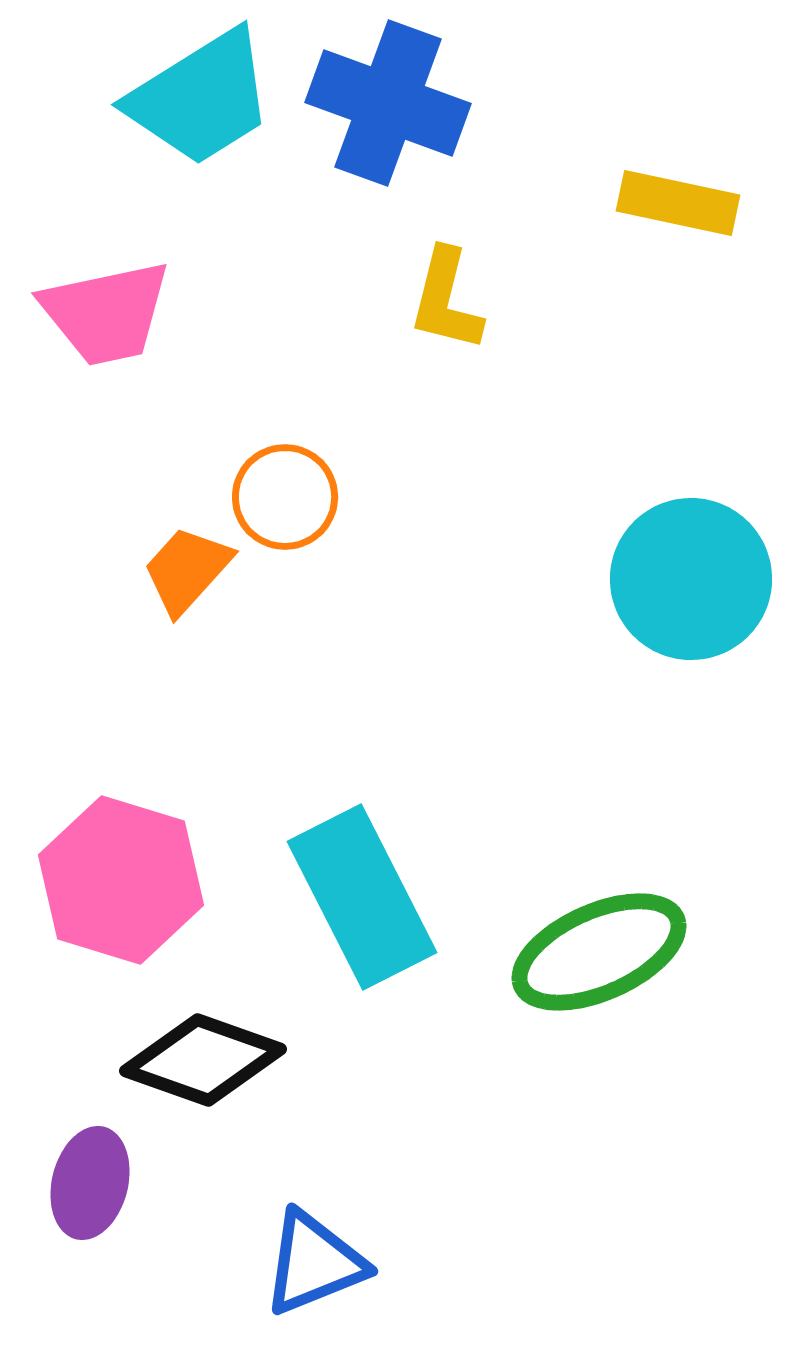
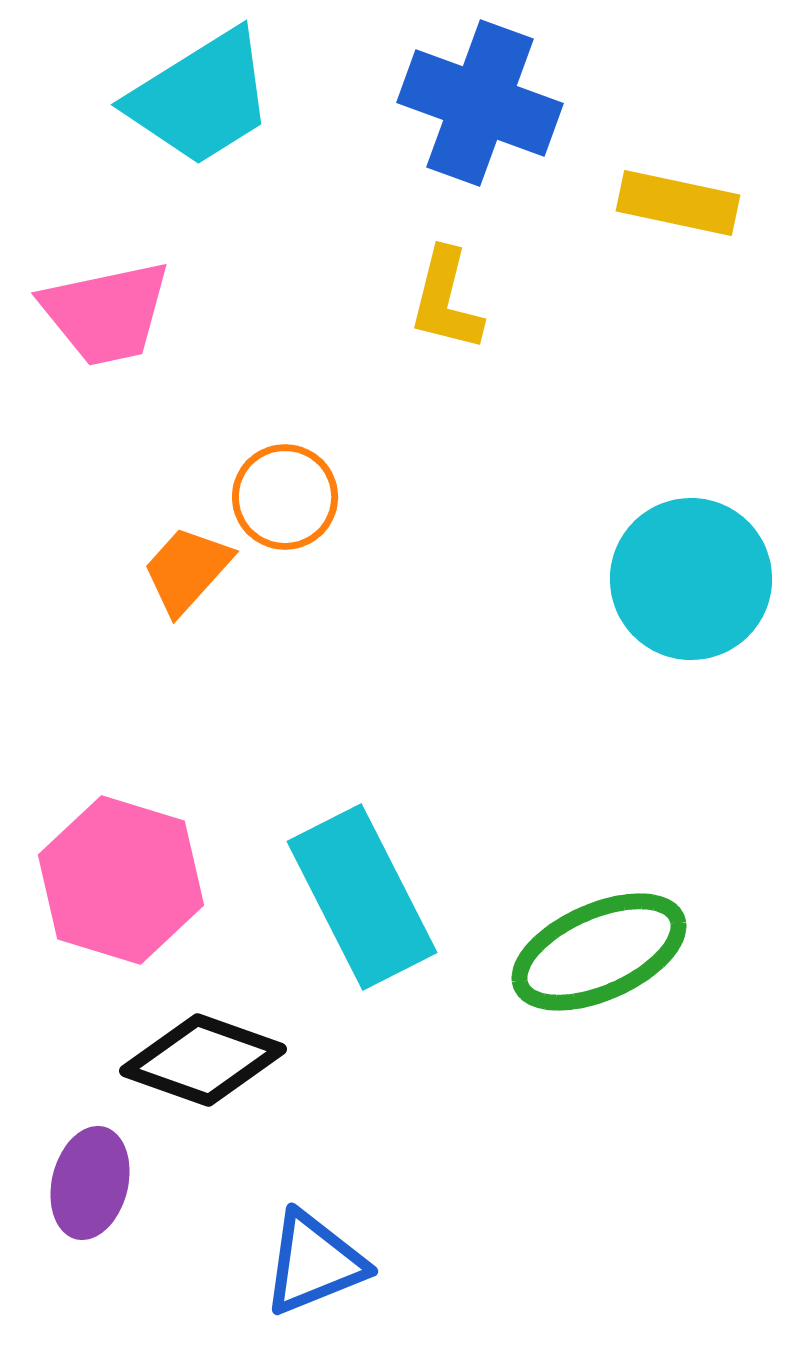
blue cross: moved 92 px right
